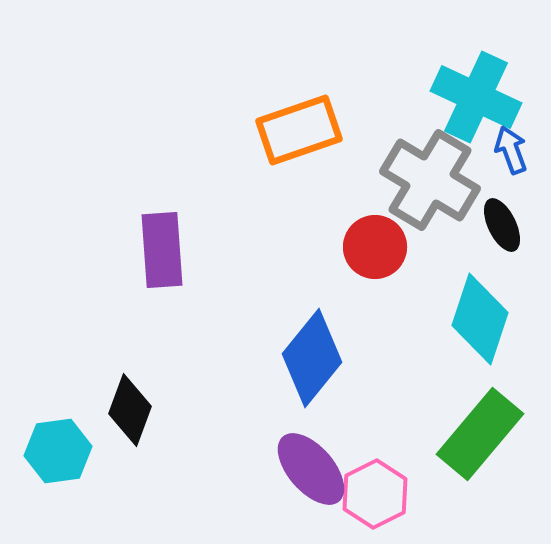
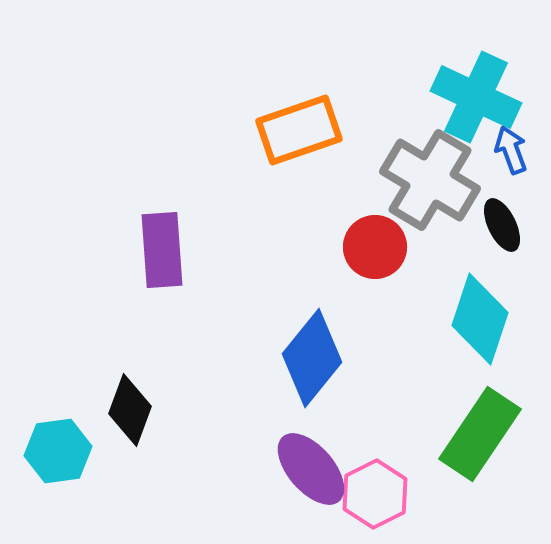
green rectangle: rotated 6 degrees counterclockwise
